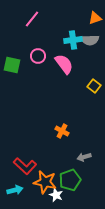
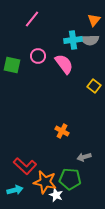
orange triangle: moved 1 px left, 2 px down; rotated 32 degrees counterclockwise
green pentagon: moved 1 px up; rotated 25 degrees clockwise
